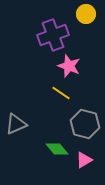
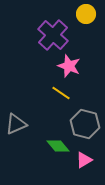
purple cross: rotated 28 degrees counterclockwise
green diamond: moved 1 px right, 3 px up
